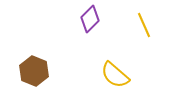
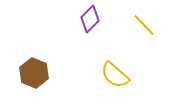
yellow line: rotated 20 degrees counterclockwise
brown hexagon: moved 2 px down
